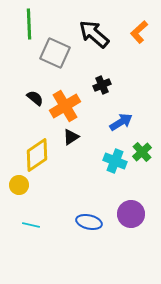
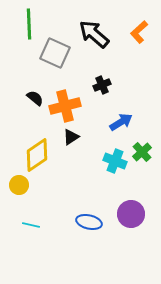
orange cross: rotated 16 degrees clockwise
